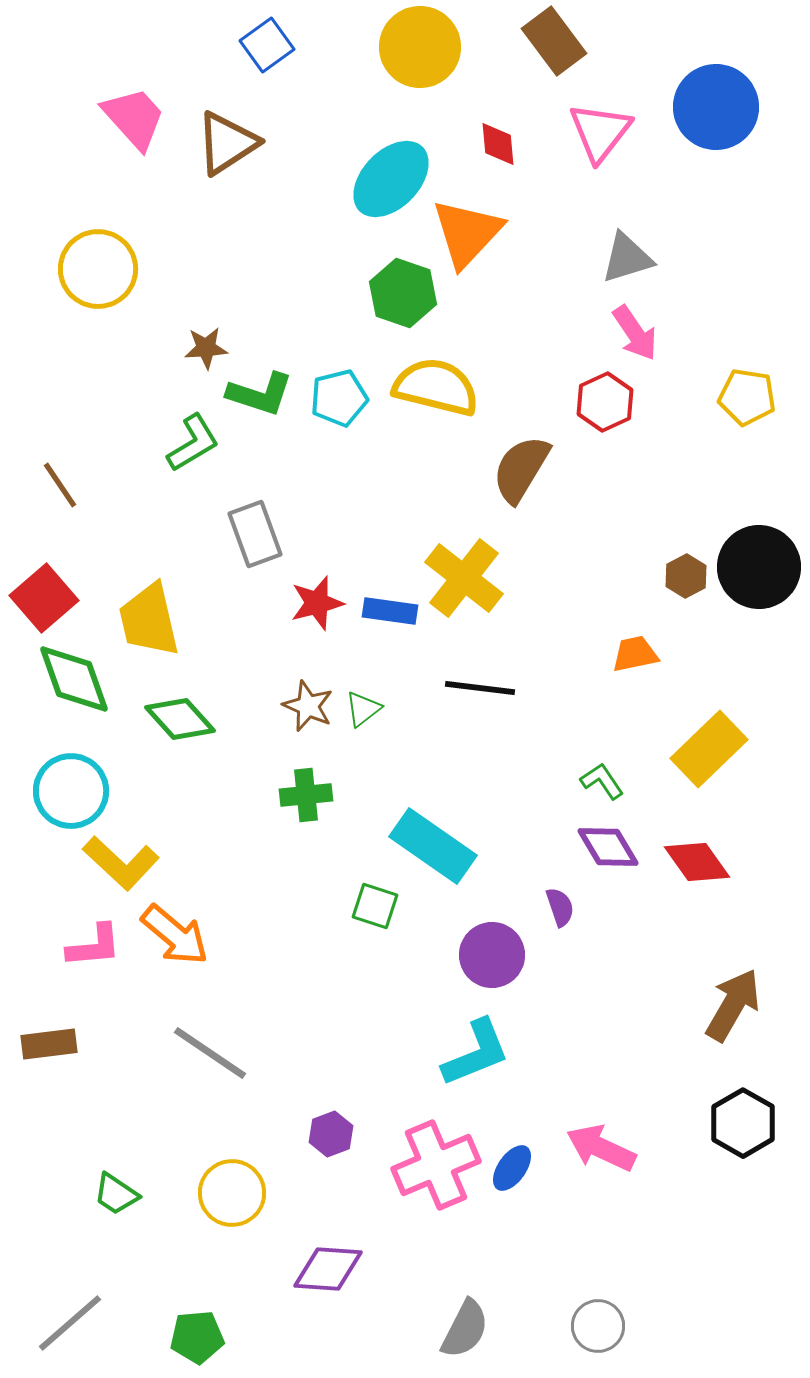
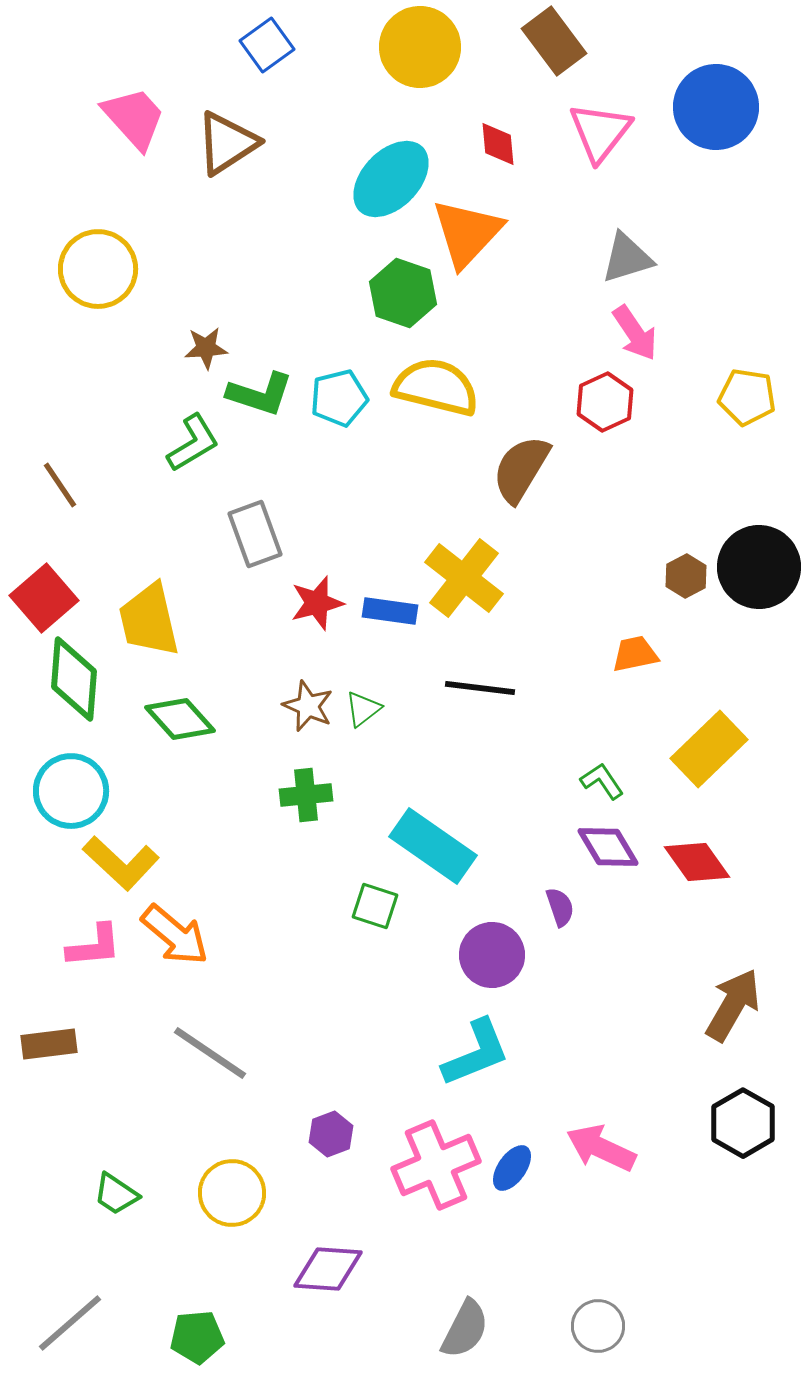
green diamond at (74, 679): rotated 24 degrees clockwise
